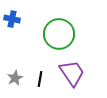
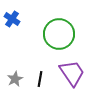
blue cross: rotated 21 degrees clockwise
gray star: moved 1 px down
